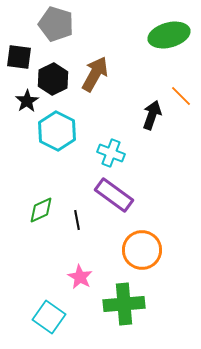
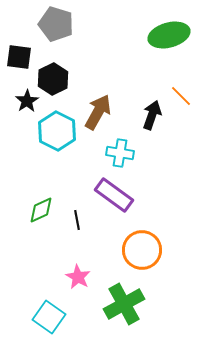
brown arrow: moved 3 px right, 38 px down
cyan cross: moved 9 px right; rotated 12 degrees counterclockwise
pink star: moved 2 px left
green cross: rotated 24 degrees counterclockwise
